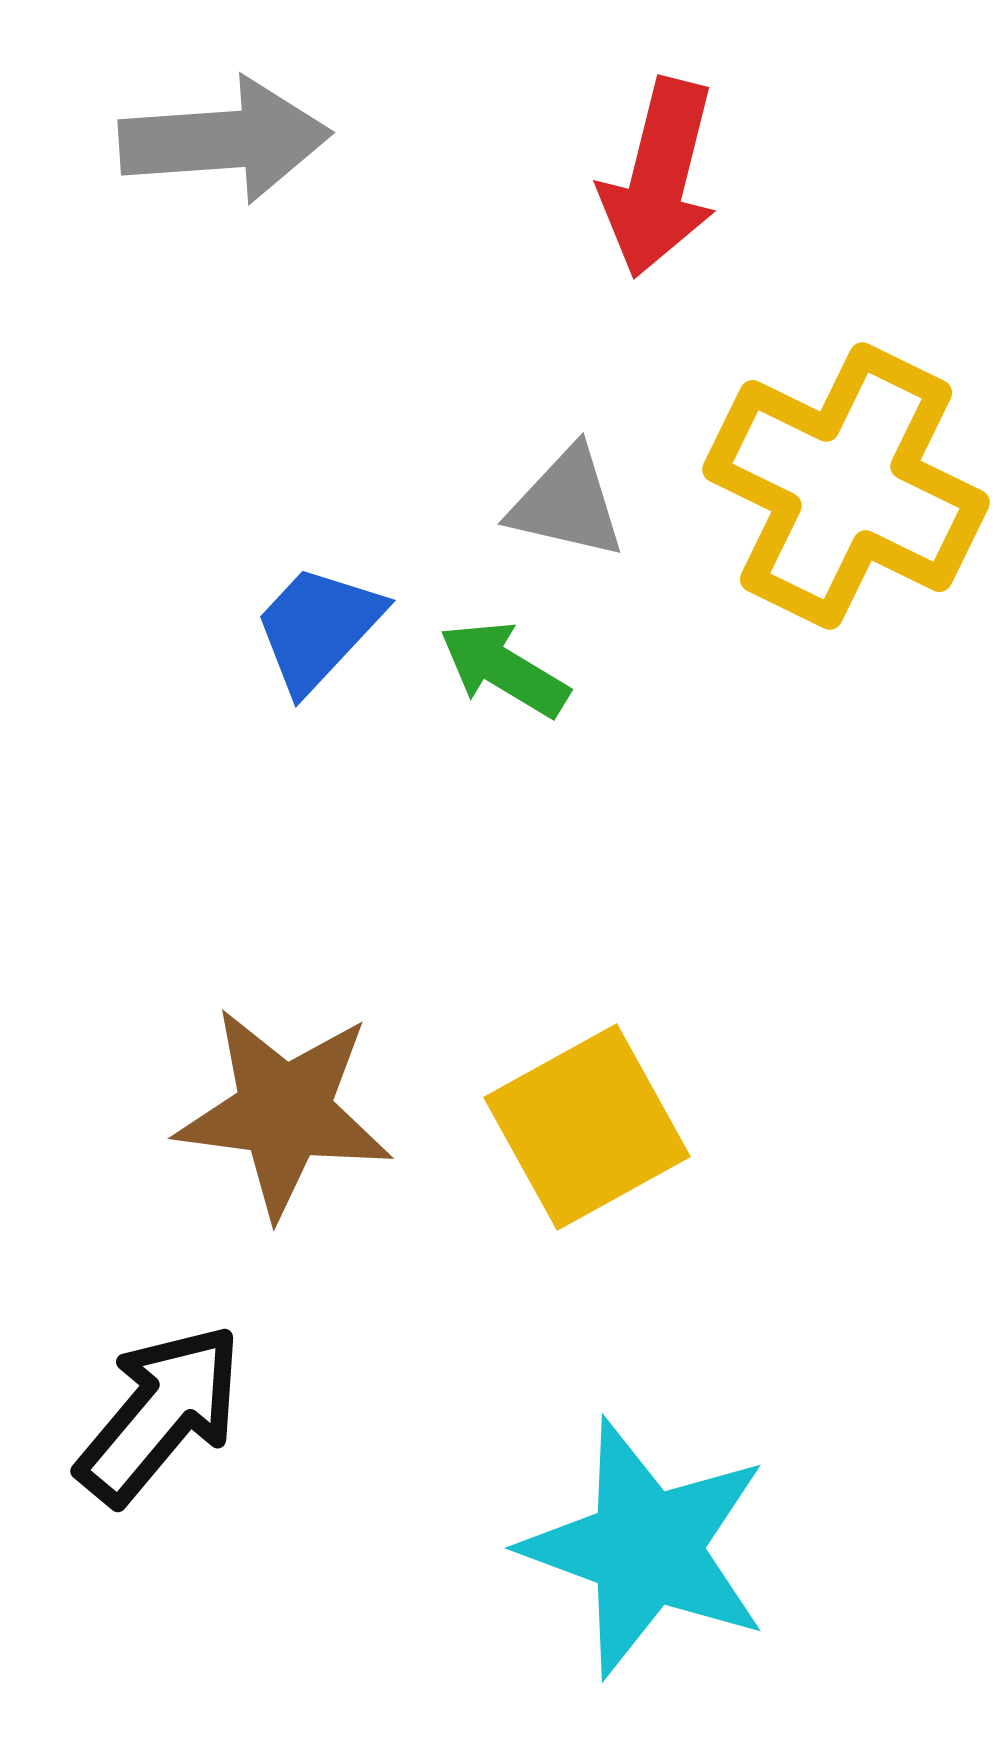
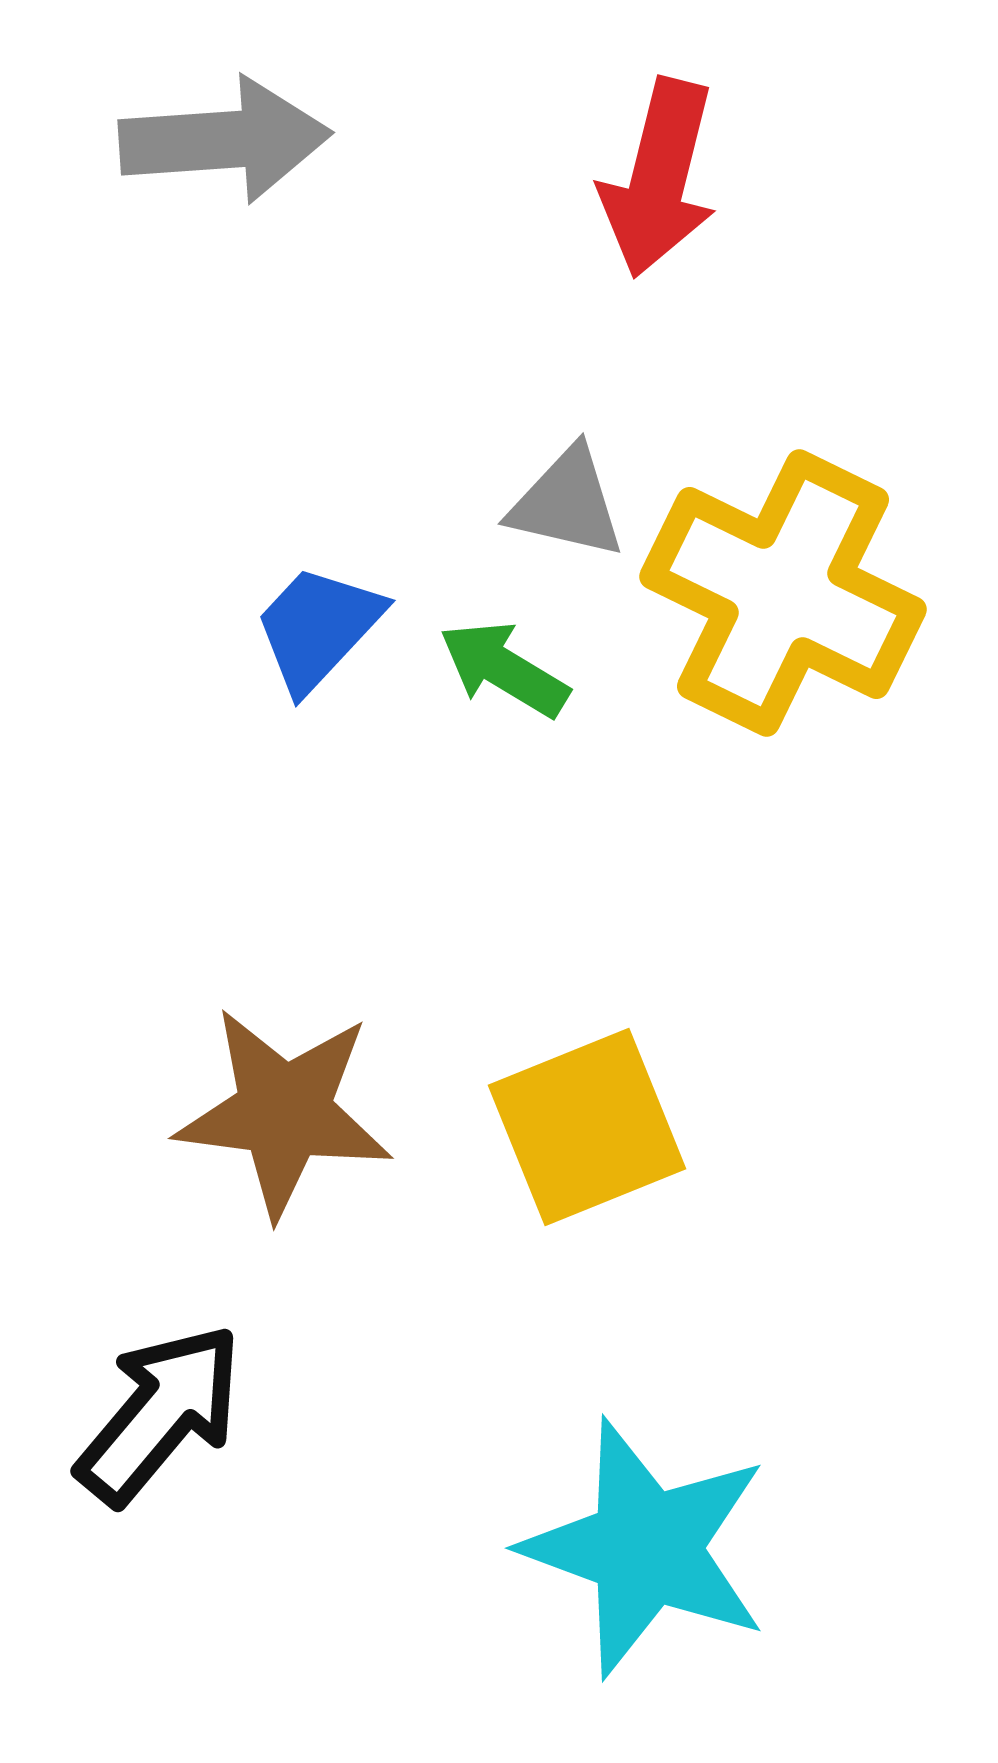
yellow cross: moved 63 px left, 107 px down
yellow square: rotated 7 degrees clockwise
